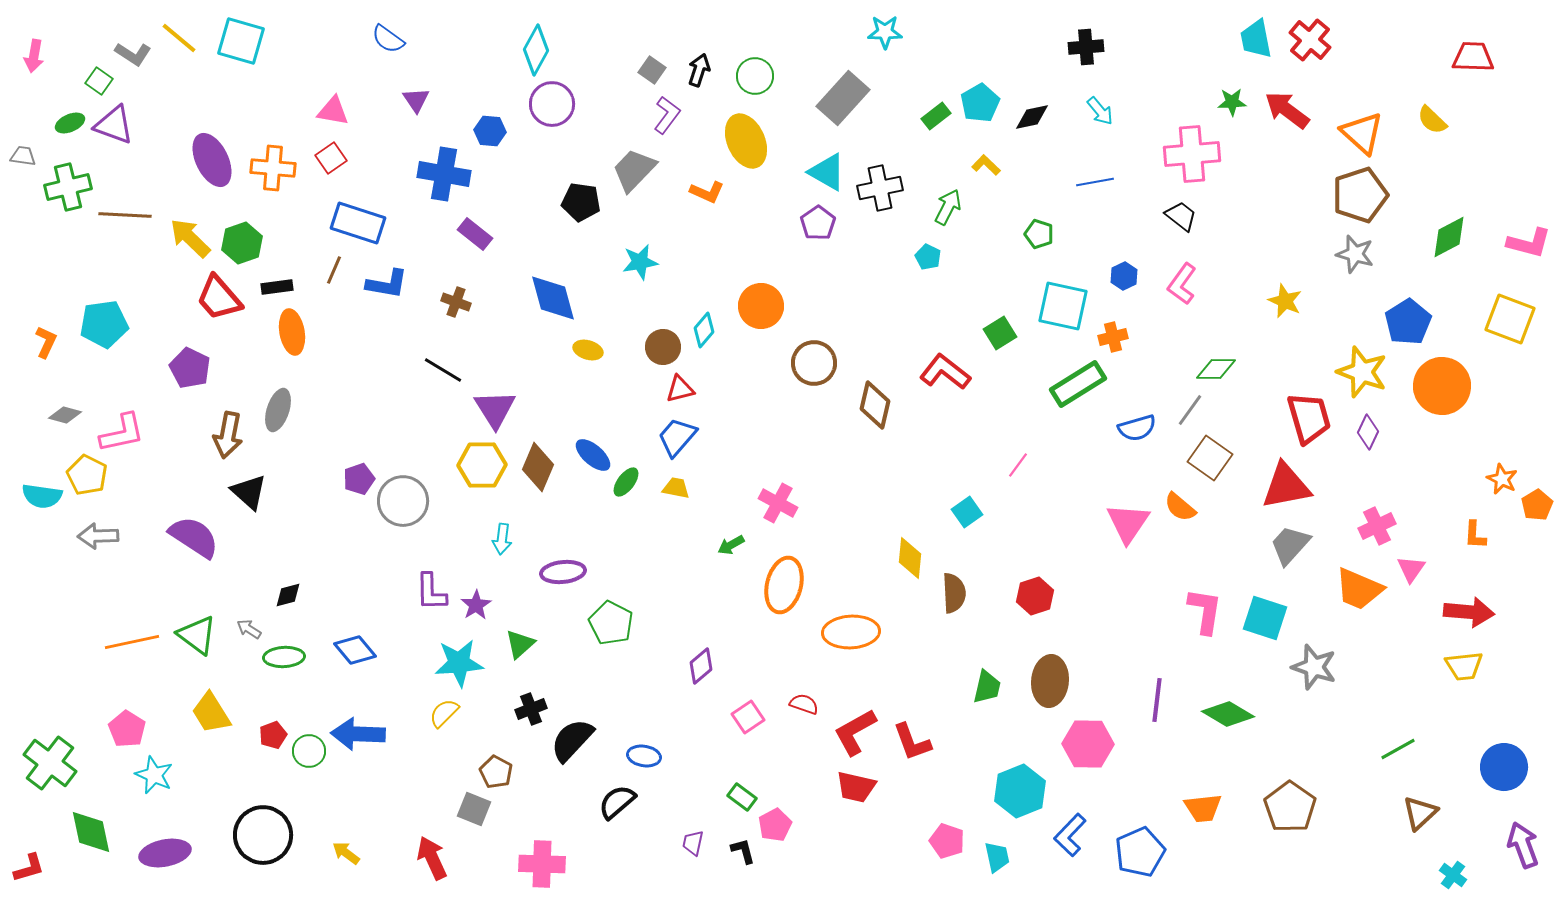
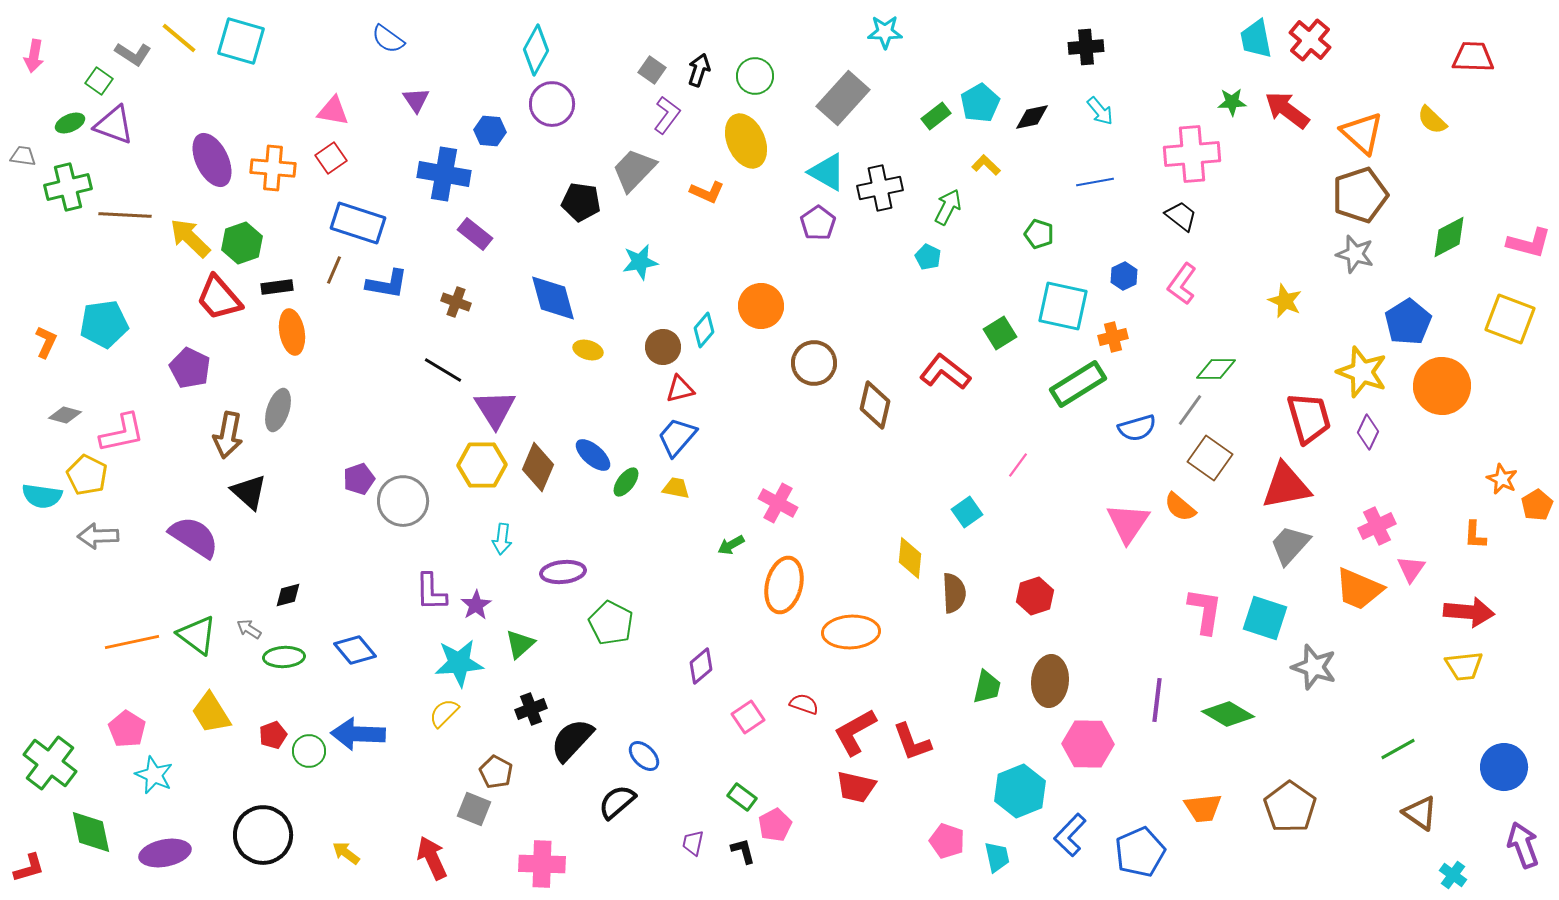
blue ellipse at (644, 756): rotated 36 degrees clockwise
brown triangle at (1420, 813): rotated 42 degrees counterclockwise
